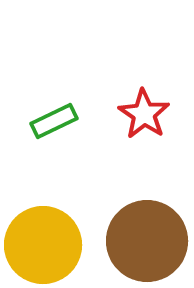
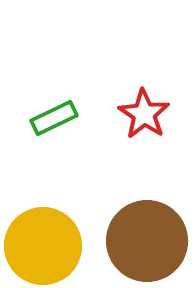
green rectangle: moved 3 px up
yellow circle: moved 1 px down
